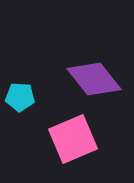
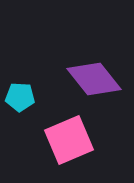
pink square: moved 4 px left, 1 px down
